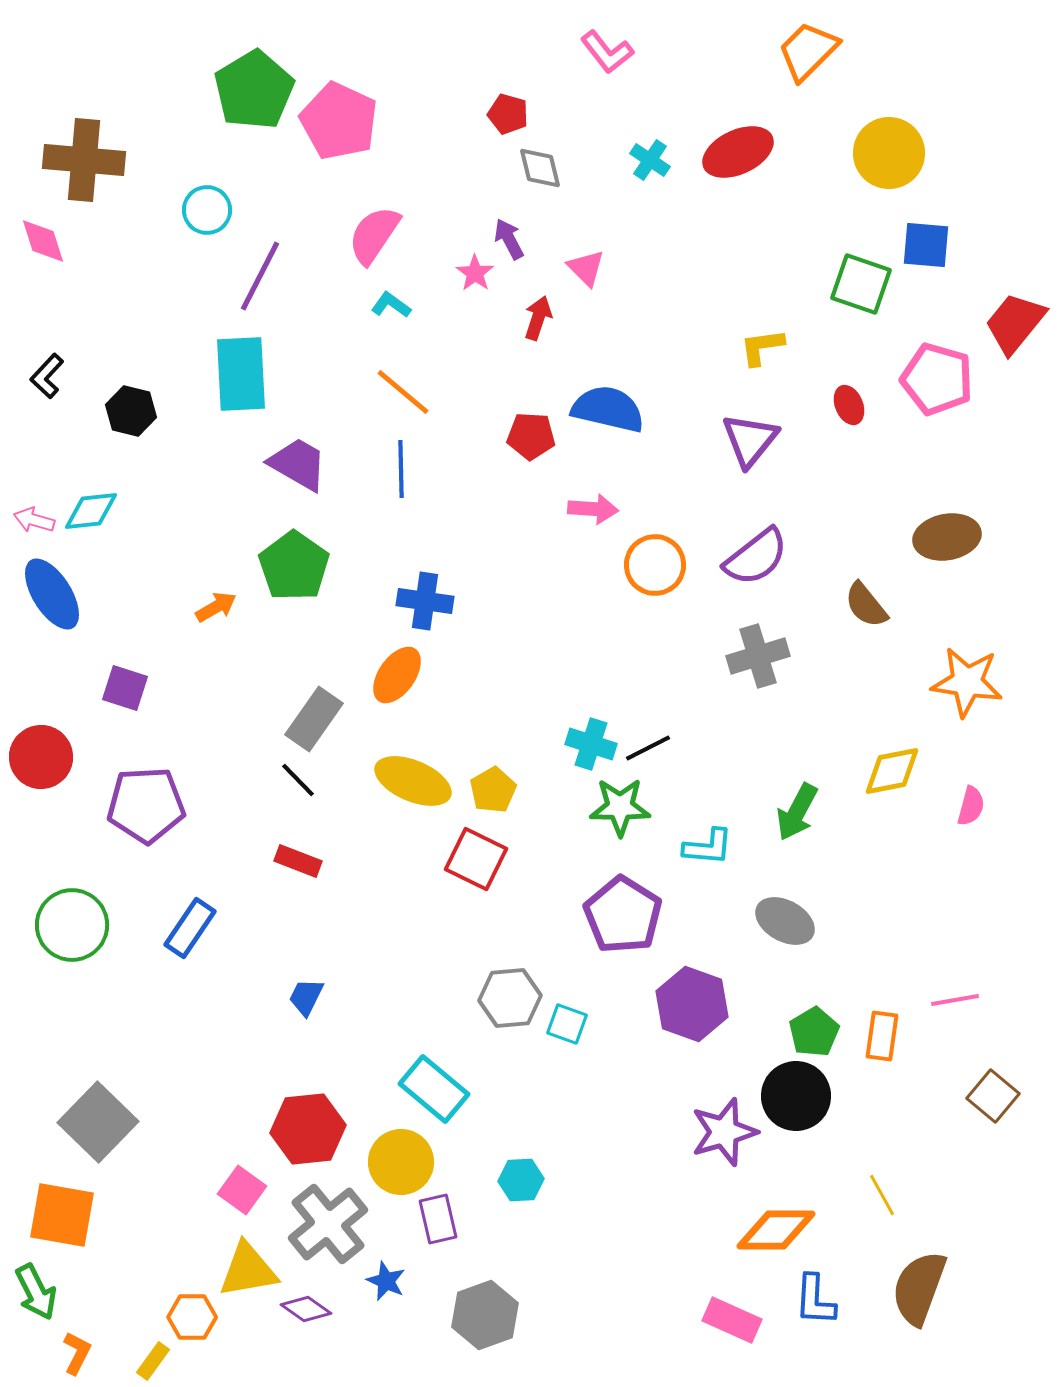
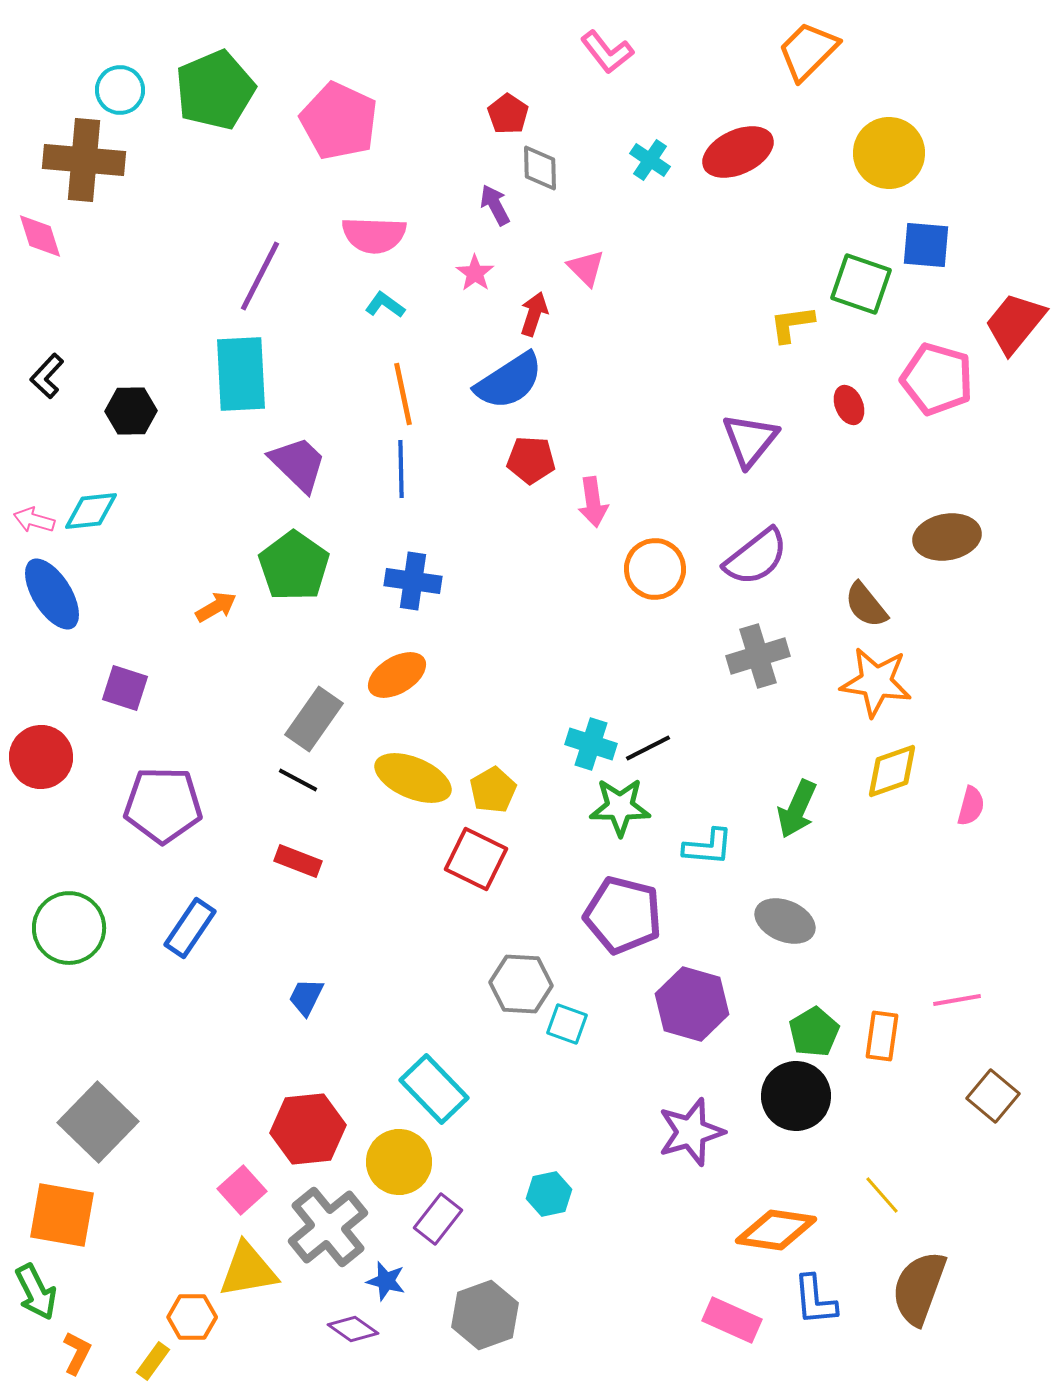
green pentagon at (254, 90): moved 39 px left; rotated 8 degrees clockwise
red pentagon at (508, 114): rotated 18 degrees clockwise
gray diamond at (540, 168): rotated 12 degrees clockwise
cyan circle at (207, 210): moved 87 px left, 120 px up
pink semicircle at (374, 235): rotated 122 degrees counterclockwise
purple arrow at (509, 239): moved 14 px left, 34 px up
pink diamond at (43, 241): moved 3 px left, 5 px up
cyan L-shape at (391, 305): moved 6 px left
red arrow at (538, 318): moved 4 px left, 4 px up
yellow L-shape at (762, 347): moved 30 px right, 23 px up
orange line at (403, 392): moved 2 px down; rotated 38 degrees clockwise
blue semicircle at (608, 409): moved 99 px left, 28 px up; rotated 134 degrees clockwise
black hexagon at (131, 411): rotated 15 degrees counterclockwise
red pentagon at (531, 436): moved 24 px down
purple trapezoid at (298, 464): rotated 14 degrees clockwise
pink arrow at (593, 509): moved 7 px up; rotated 78 degrees clockwise
orange circle at (655, 565): moved 4 px down
blue cross at (425, 601): moved 12 px left, 20 px up
orange ellipse at (397, 675): rotated 24 degrees clockwise
orange star at (967, 682): moved 91 px left
yellow diamond at (892, 771): rotated 8 degrees counterclockwise
black line at (298, 780): rotated 18 degrees counterclockwise
yellow ellipse at (413, 781): moved 3 px up
purple pentagon at (146, 805): moved 17 px right; rotated 4 degrees clockwise
green arrow at (797, 812): moved 3 px up; rotated 4 degrees counterclockwise
purple pentagon at (623, 915): rotated 18 degrees counterclockwise
gray ellipse at (785, 921): rotated 6 degrees counterclockwise
green circle at (72, 925): moved 3 px left, 3 px down
gray hexagon at (510, 998): moved 11 px right, 14 px up; rotated 8 degrees clockwise
pink line at (955, 1000): moved 2 px right
purple hexagon at (692, 1004): rotated 4 degrees counterclockwise
cyan rectangle at (434, 1089): rotated 6 degrees clockwise
purple star at (724, 1132): moved 33 px left
yellow circle at (401, 1162): moved 2 px left
cyan hexagon at (521, 1180): moved 28 px right, 14 px down; rotated 9 degrees counterclockwise
pink square at (242, 1190): rotated 12 degrees clockwise
yellow line at (882, 1195): rotated 12 degrees counterclockwise
purple rectangle at (438, 1219): rotated 51 degrees clockwise
gray cross at (328, 1224): moved 3 px down
orange diamond at (776, 1230): rotated 8 degrees clockwise
blue star at (386, 1281): rotated 9 degrees counterclockwise
blue L-shape at (815, 1300): rotated 8 degrees counterclockwise
purple diamond at (306, 1309): moved 47 px right, 20 px down
